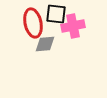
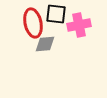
pink cross: moved 6 px right, 1 px up
